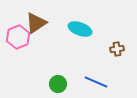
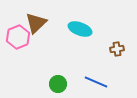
brown triangle: rotated 10 degrees counterclockwise
